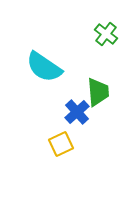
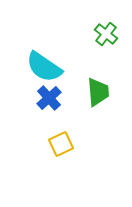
blue cross: moved 28 px left, 14 px up
